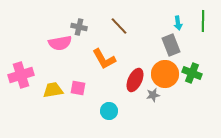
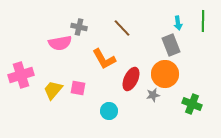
brown line: moved 3 px right, 2 px down
green cross: moved 31 px down
red ellipse: moved 4 px left, 1 px up
yellow trapezoid: rotated 40 degrees counterclockwise
